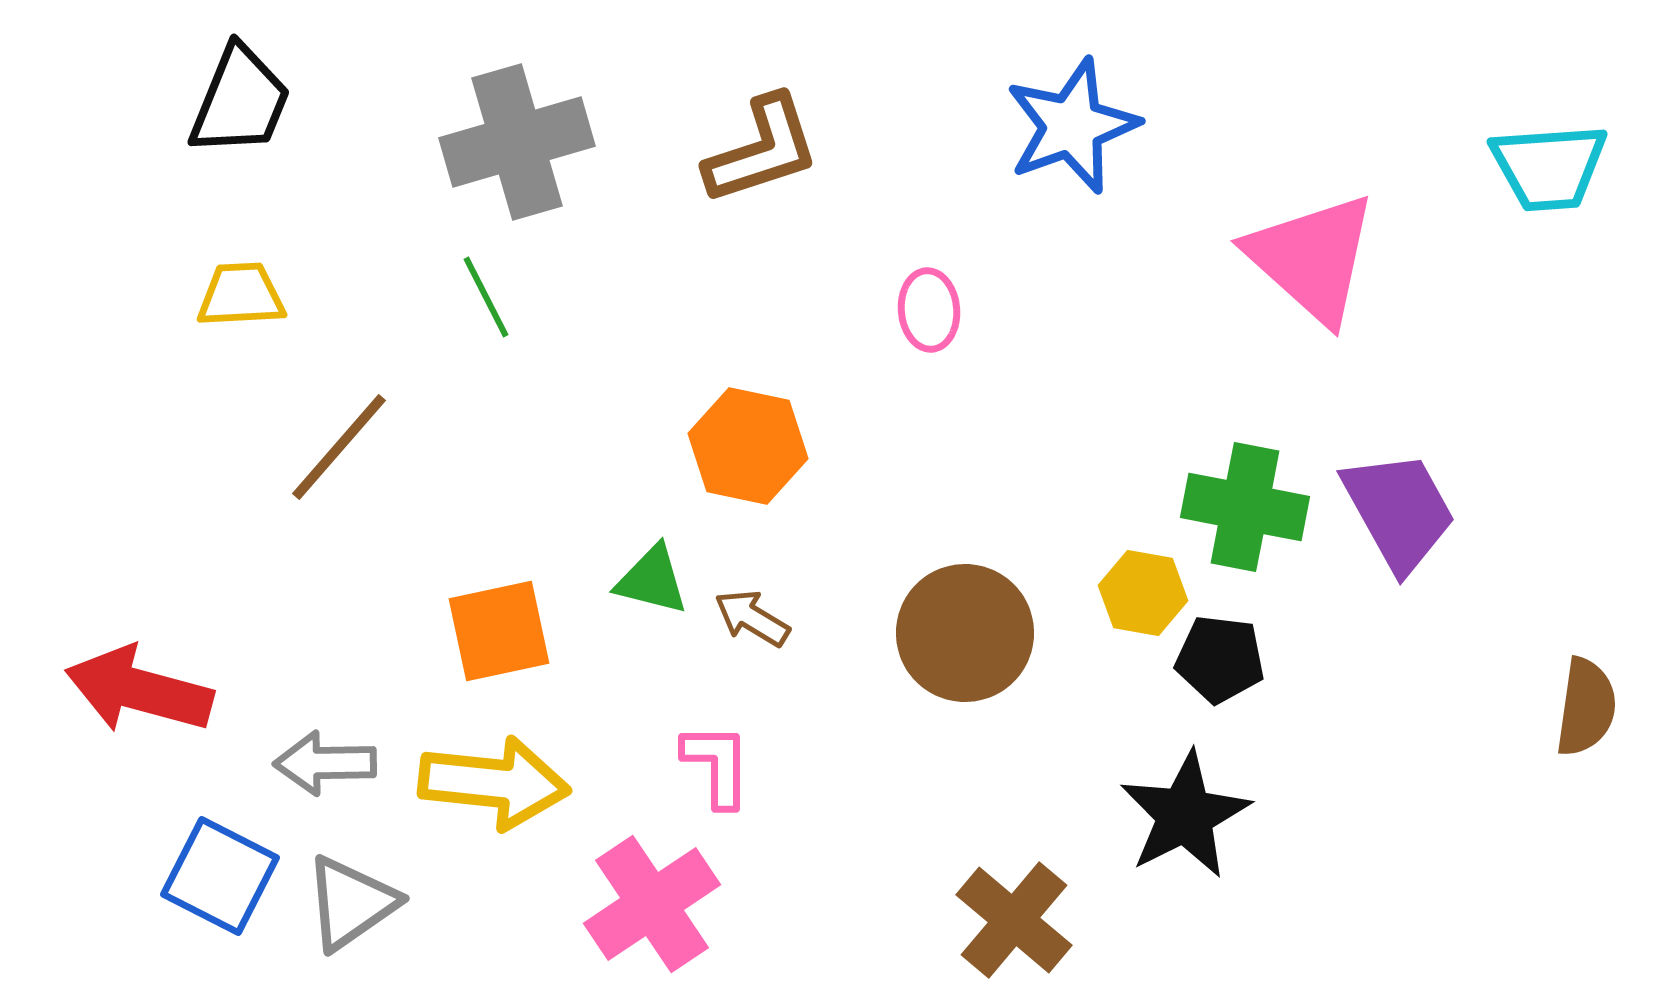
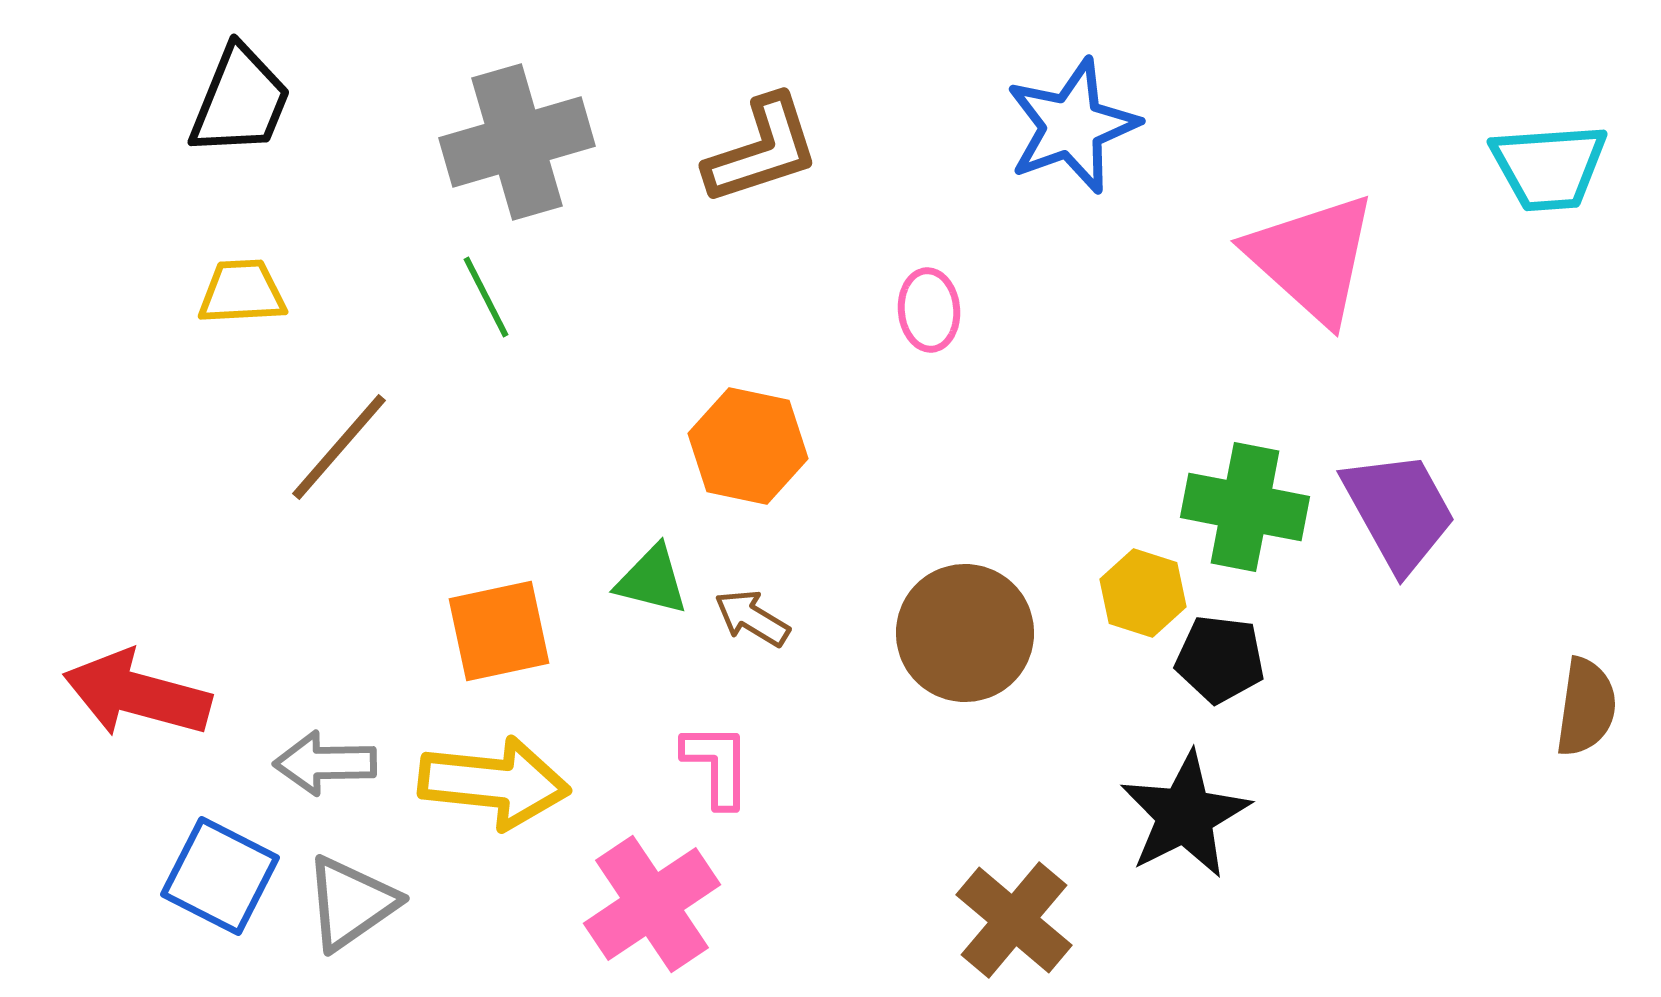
yellow trapezoid: moved 1 px right, 3 px up
yellow hexagon: rotated 8 degrees clockwise
red arrow: moved 2 px left, 4 px down
